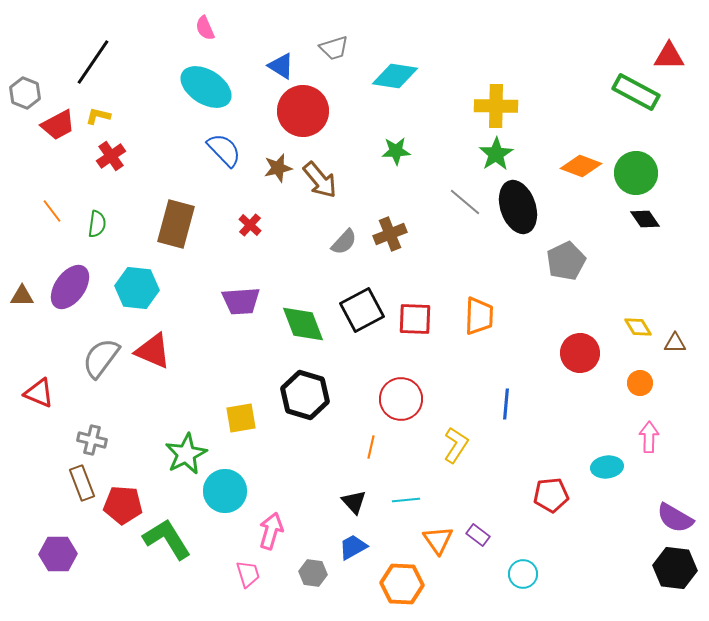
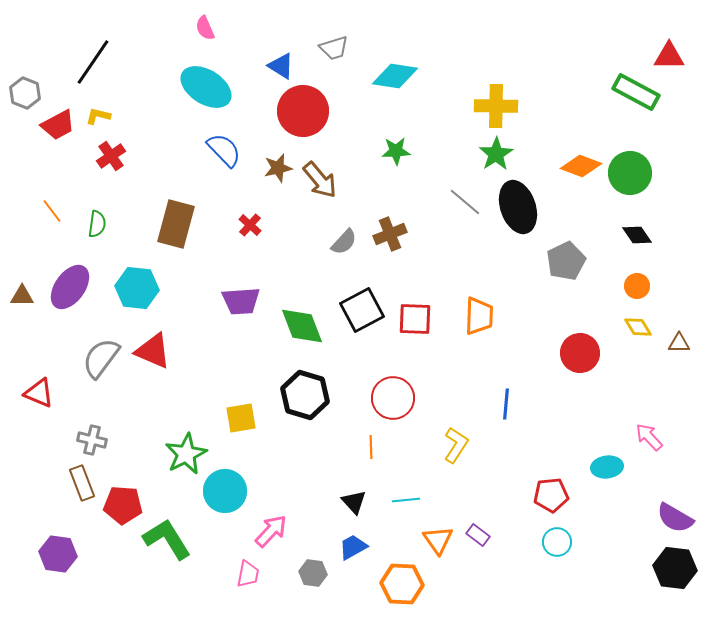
green circle at (636, 173): moved 6 px left
black diamond at (645, 219): moved 8 px left, 16 px down
green diamond at (303, 324): moved 1 px left, 2 px down
brown triangle at (675, 343): moved 4 px right
orange circle at (640, 383): moved 3 px left, 97 px up
red circle at (401, 399): moved 8 px left, 1 px up
pink arrow at (649, 437): rotated 44 degrees counterclockwise
orange line at (371, 447): rotated 15 degrees counterclockwise
pink arrow at (271, 531): rotated 27 degrees clockwise
purple hexagon at (58, 554): rotated 9 degrees clockwise
pink trapezoid at (248, 574): rotated 28 degrees clockwise
cyan circle at (523, 574): moved 34 px right, 32 px up
